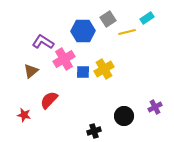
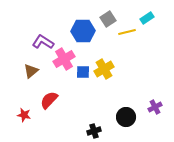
black circle: moved 2 px right, 1 px down
